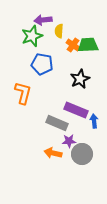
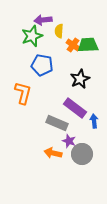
blue pentagon: moved 1 px down
purple rectangle: moved 1 px left, 2 px up; rotated 15 degrees clockwise
purple star: rotated 24 degrees clockwise
